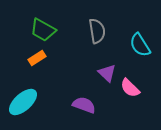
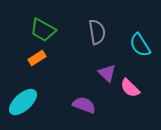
gray semicircle: moved 1 px down
